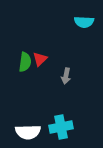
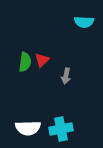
red triangle: moved 2 px right, 1 px down
cyan cross: moved 2 px down
white semicircle: moved 4 px up
